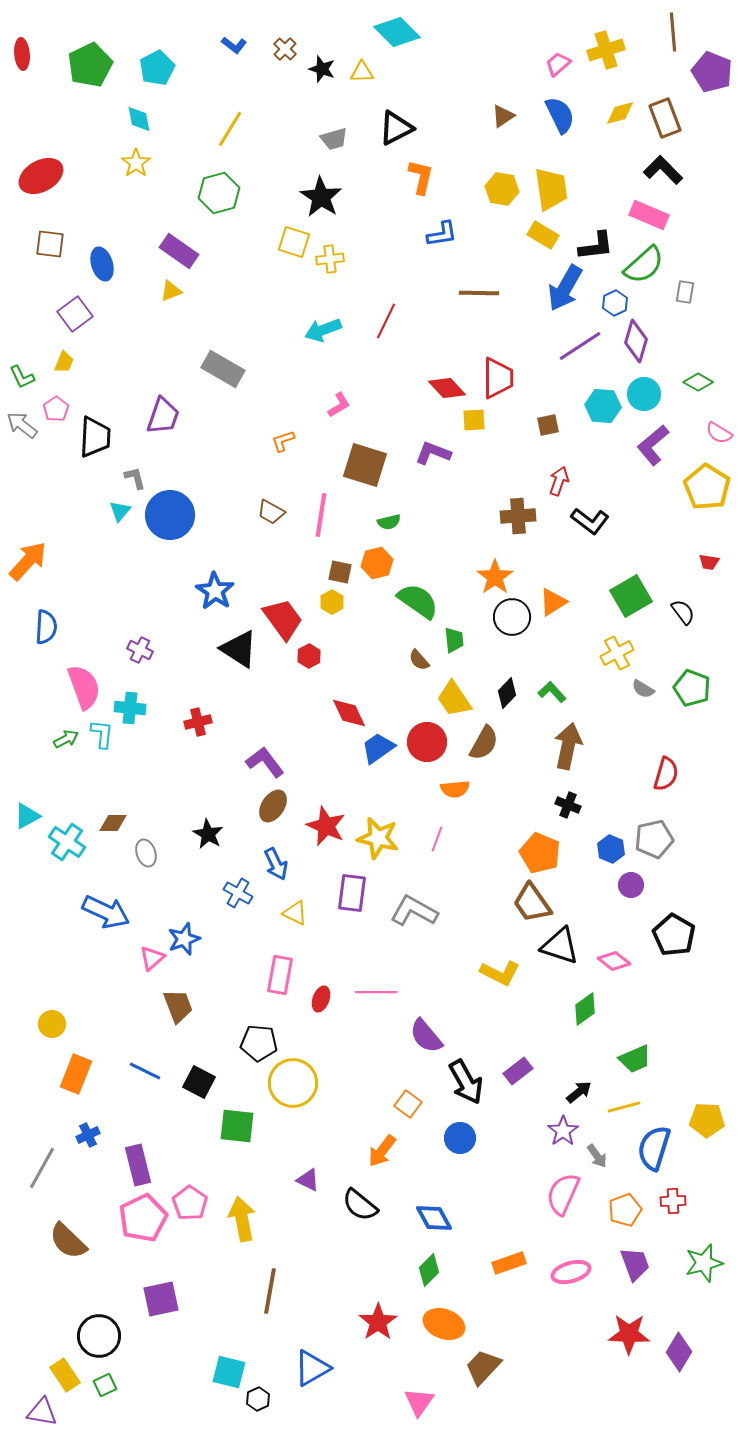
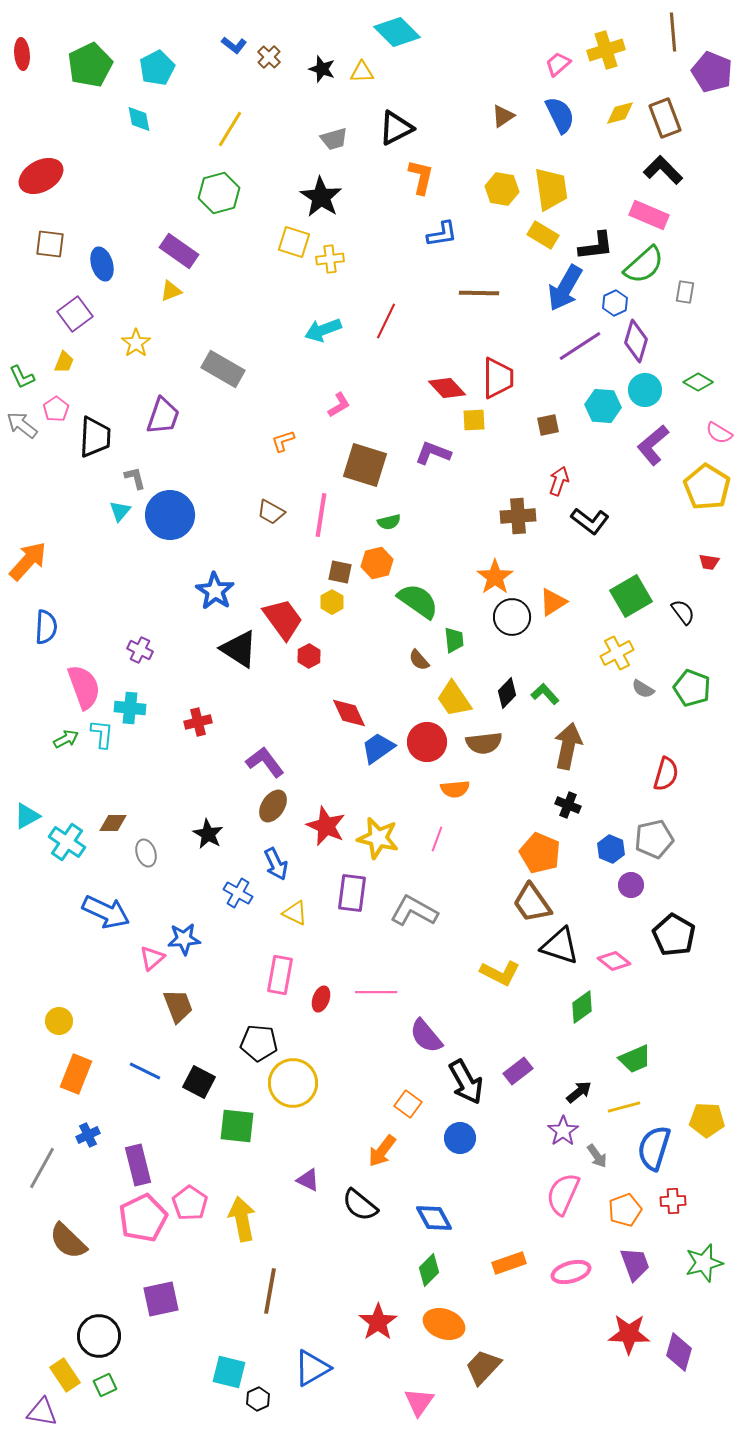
brown cross at (285, 49): moved 16 px left, 8 px down
yellow star at (136, 163): moved 180 px down
cyan circle at (644, 394): moved 1 px right, 4 px up
green L-shape at (552, 692): moved 7 px left, 2 px down
brown semicircle at (484, 743): rotated 54 degrees clockwise
blue star at (184, 939): rotated 16 degrees clockwise
green diamond at (585, 1009): moved 3 px left, 2 px up
yellow circle at (52, 1024): moved 7 px right, 3 px up
purple diamond at (679, 1352): rotated 15 degrees counterclockwise
